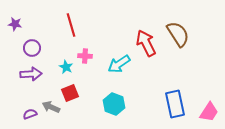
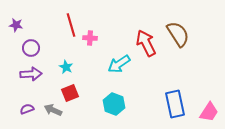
purple star: moved 1 px right, 1 px down
purple circle: moved 1 px left
pink cross: moved 5 px right, 18 px up
gray arrow: moved 2 px right, 3 px down
purple semicircle: moved 3 px left, 5 px up
